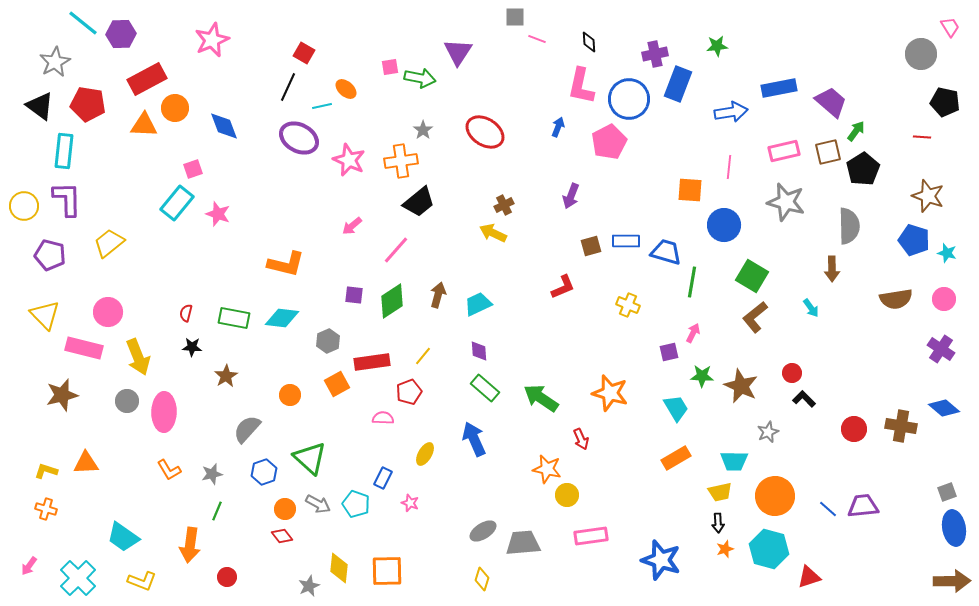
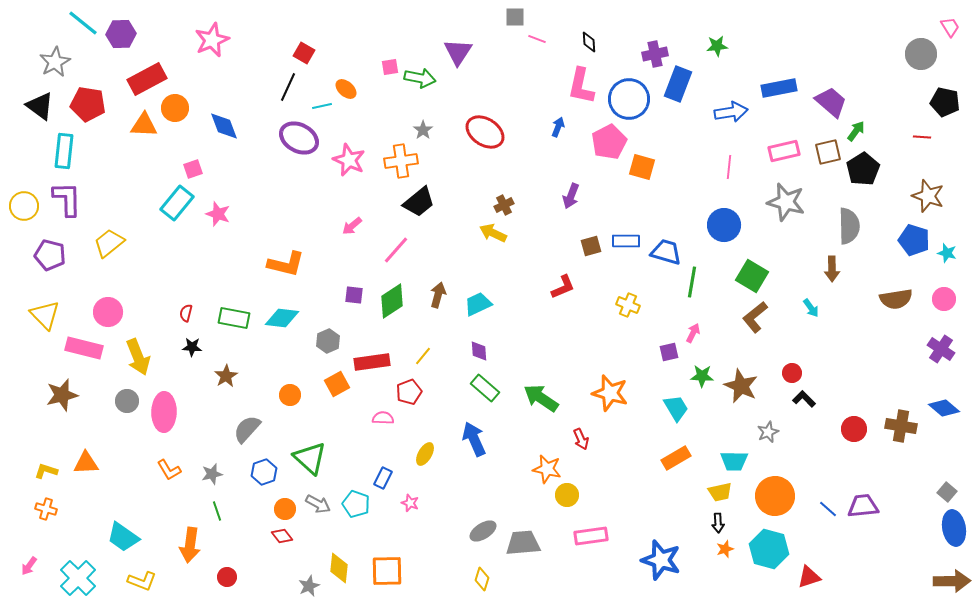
orange square at (690, 190): moved 48 px left, 23 px up; rotated 12 degrees clockwise
gray square at (947, 492): rotated 30 degrees counterclockwise
green line at (217, 511): rotated 42 degrees counterclockwise
